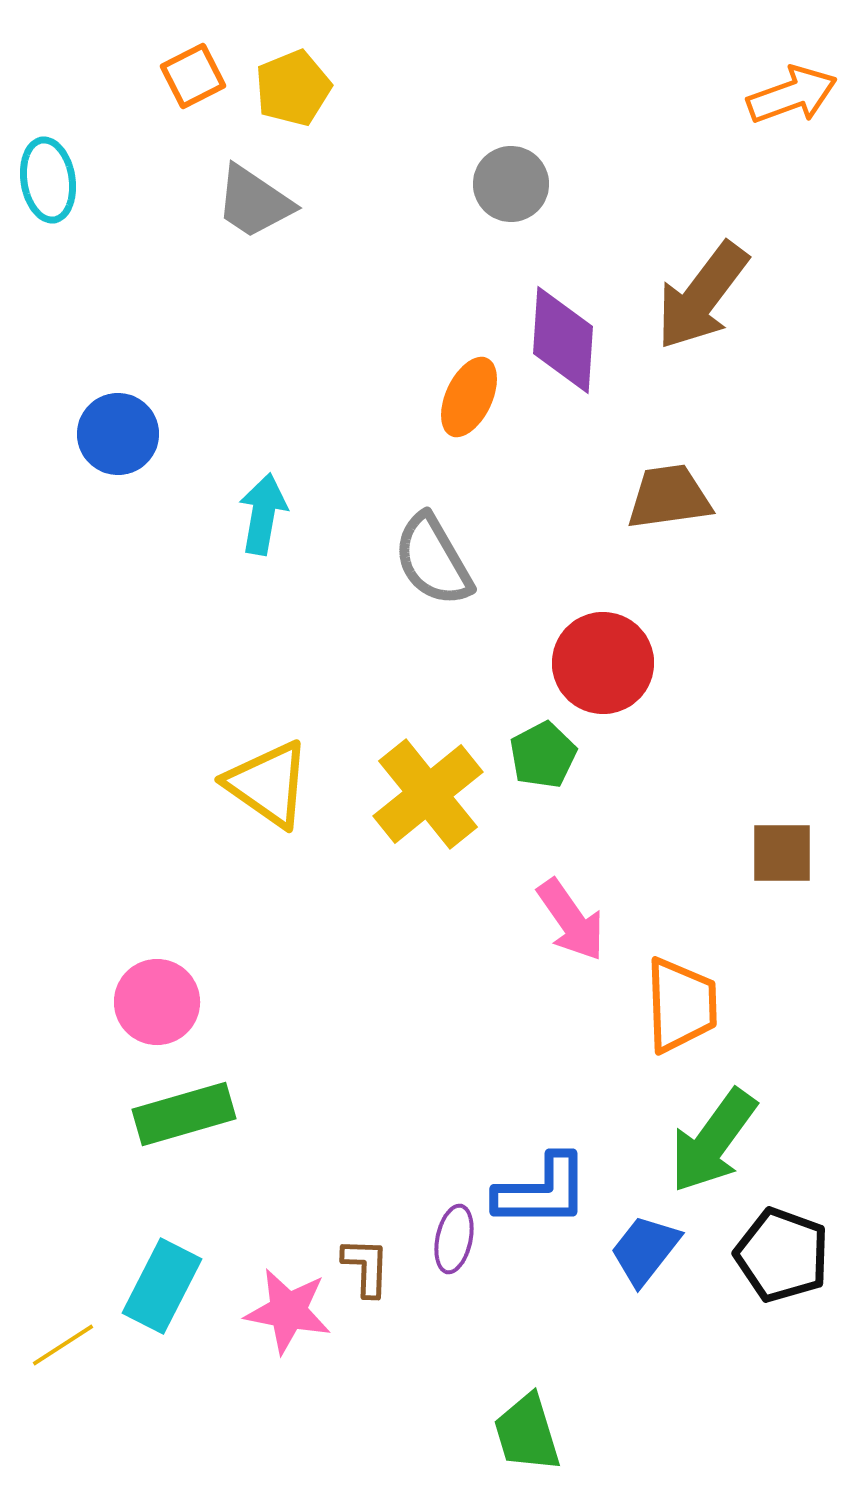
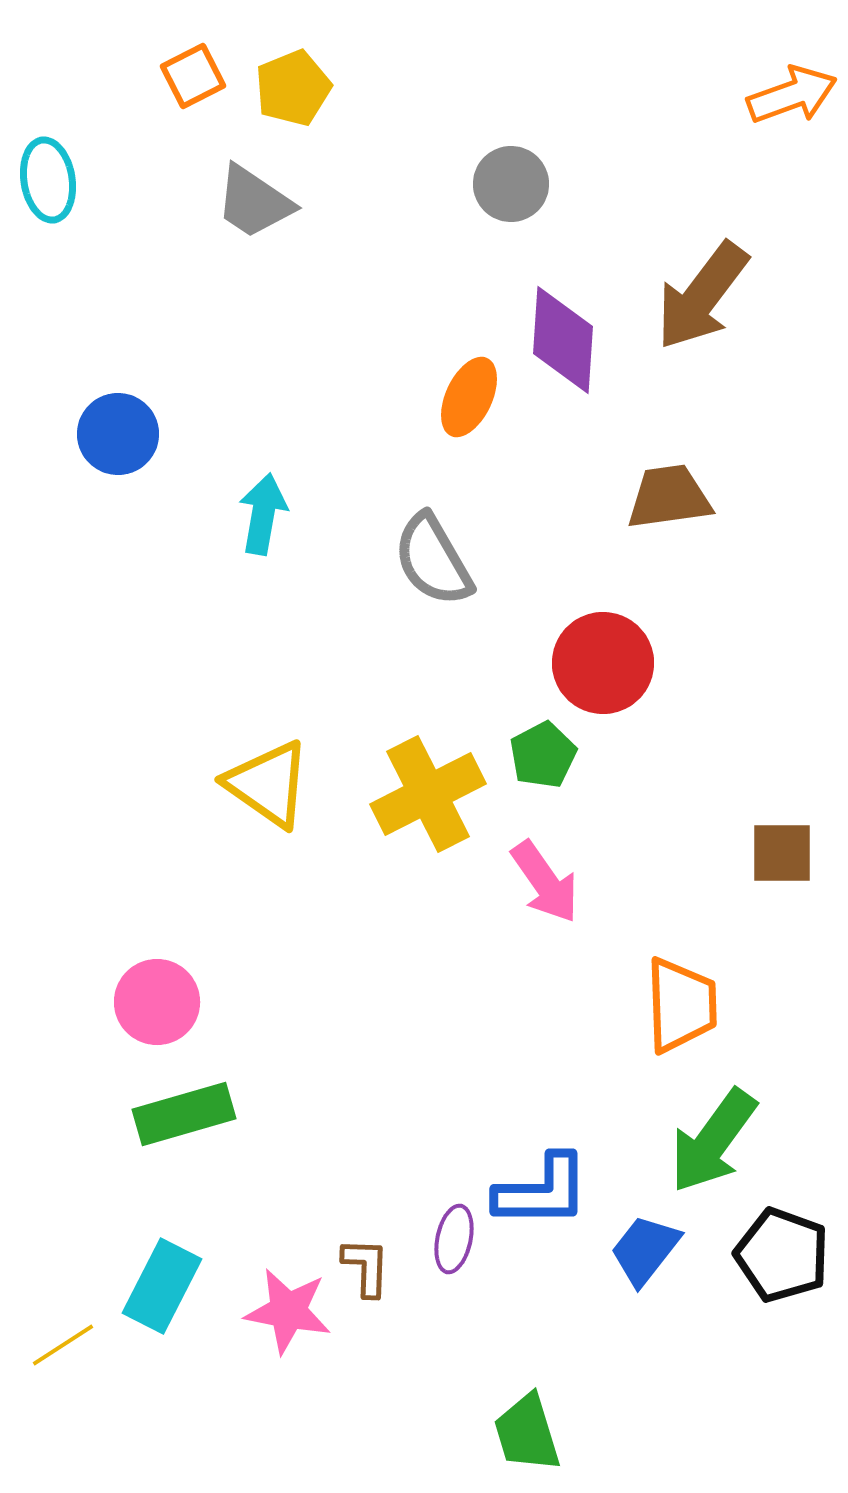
yellow cross: rotated 12 degrees clockwise
pink arrow: moved 26 px left, 38 px up
